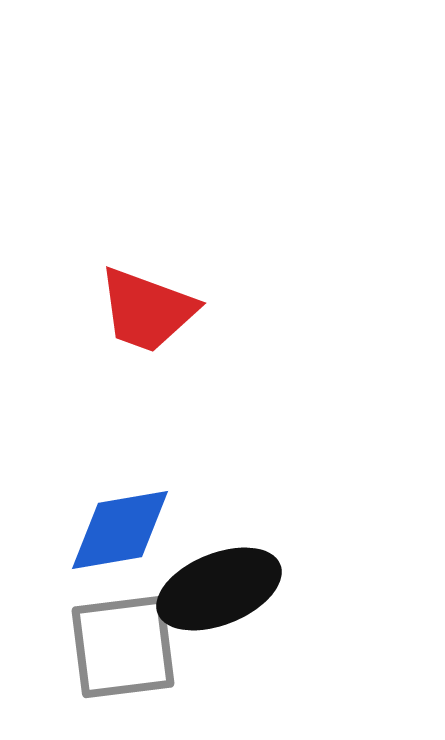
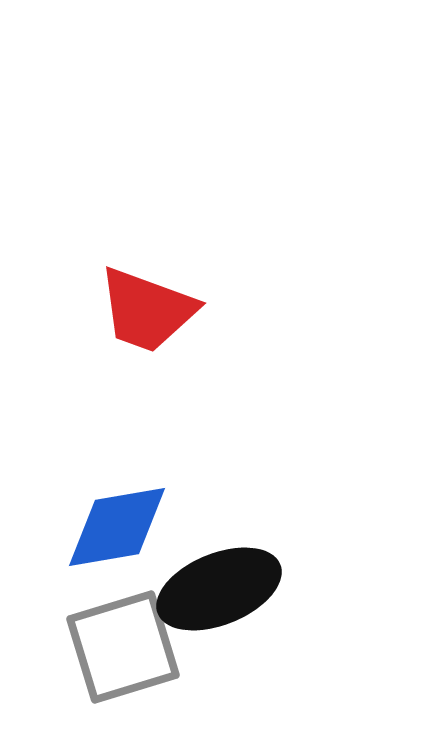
blue diamond: moved 3 px left, 3 px up
gray square: rotated 10 degrees counterclockwise
